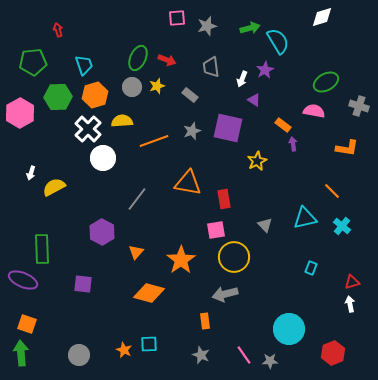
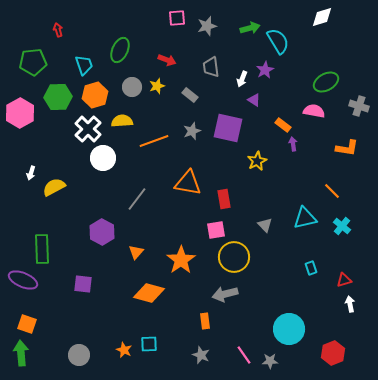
green ellipse at (138, 58): moved 18 px left, 8 px up
cyan rectangle at (311, 268): rotated 40 degrees counterclockwise
red triangle at (352, 282): moved 8 px left, 2 px up
